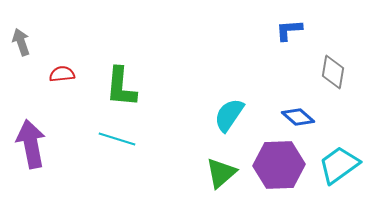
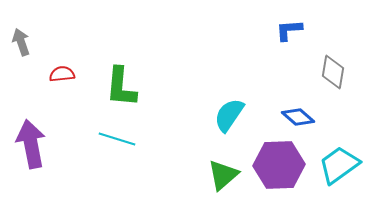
green triangle: moved 2 px right, 2 px down
